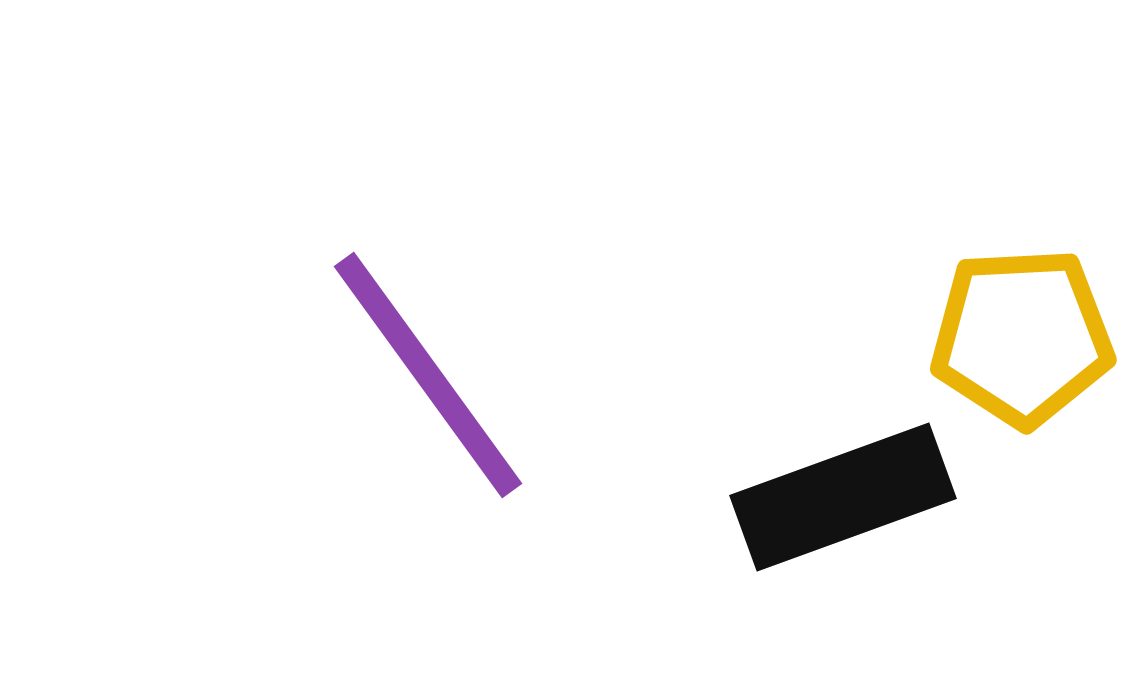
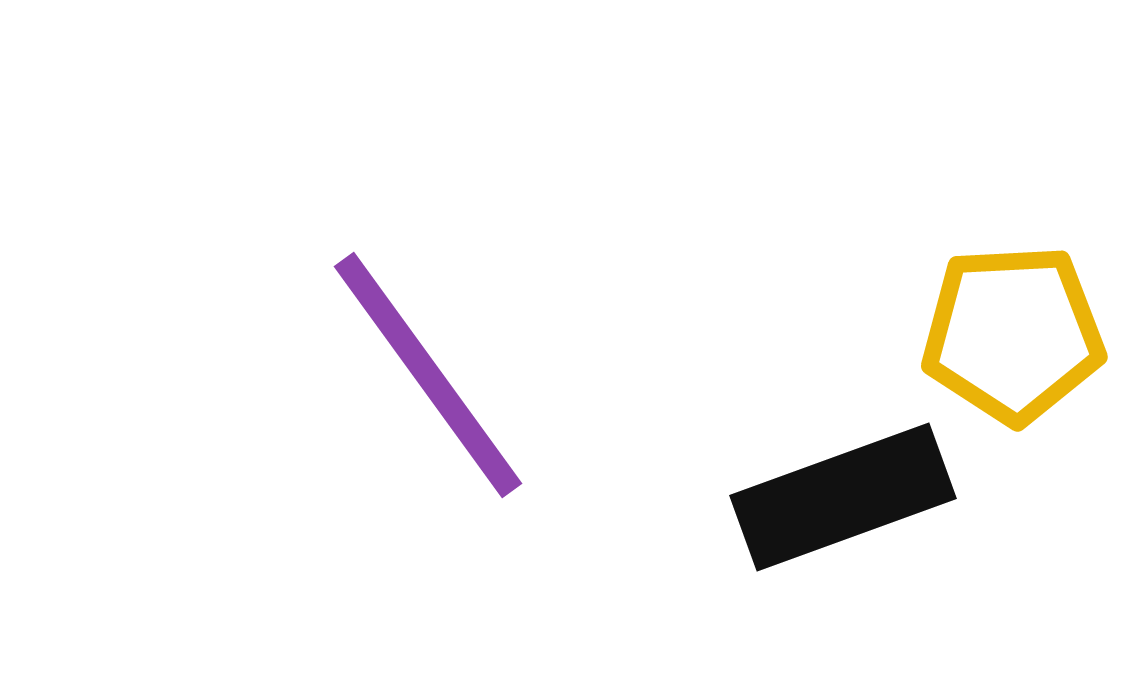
yellow pentagon: moved 9 px left, 3 px up
